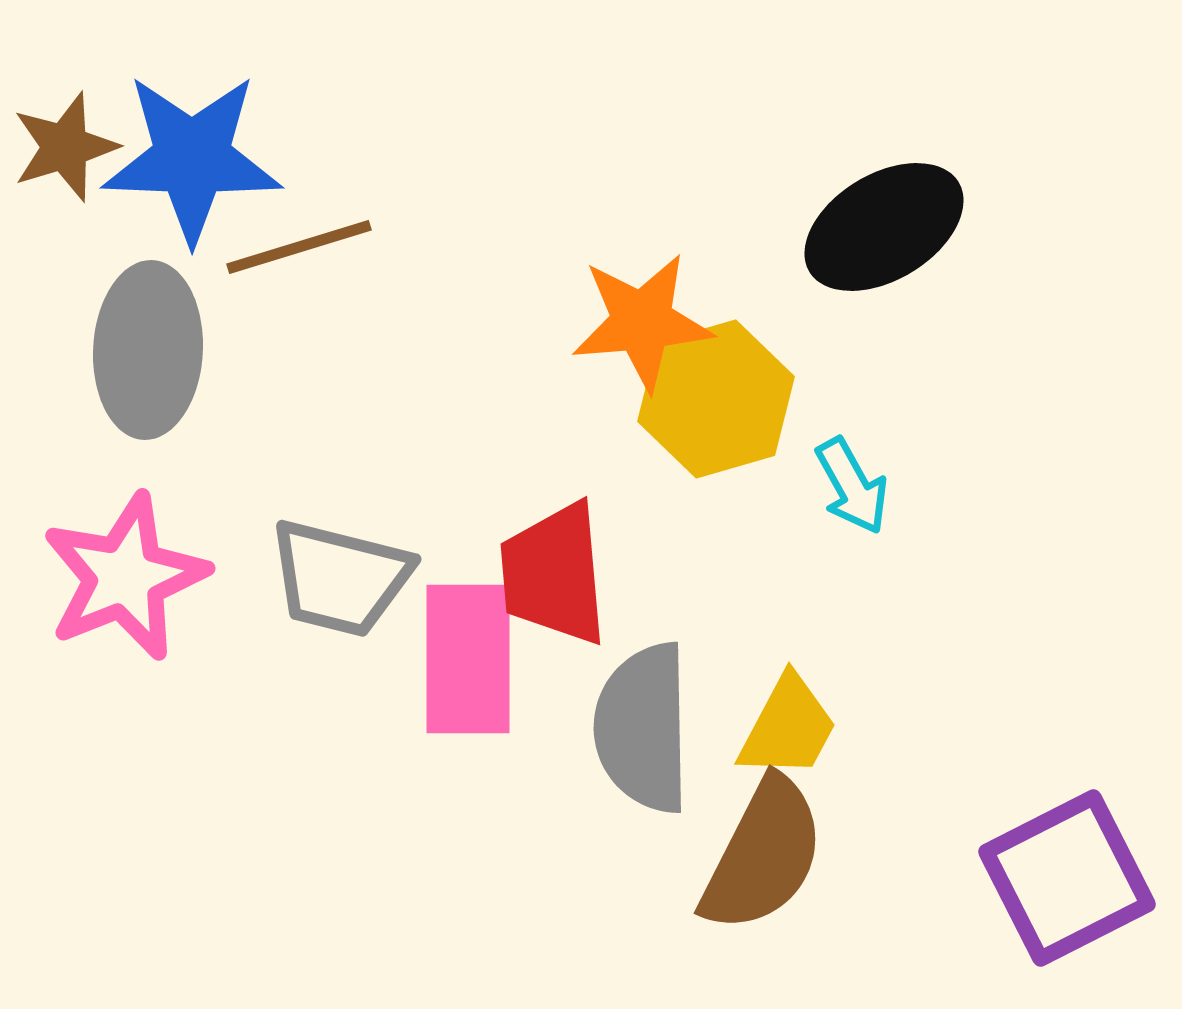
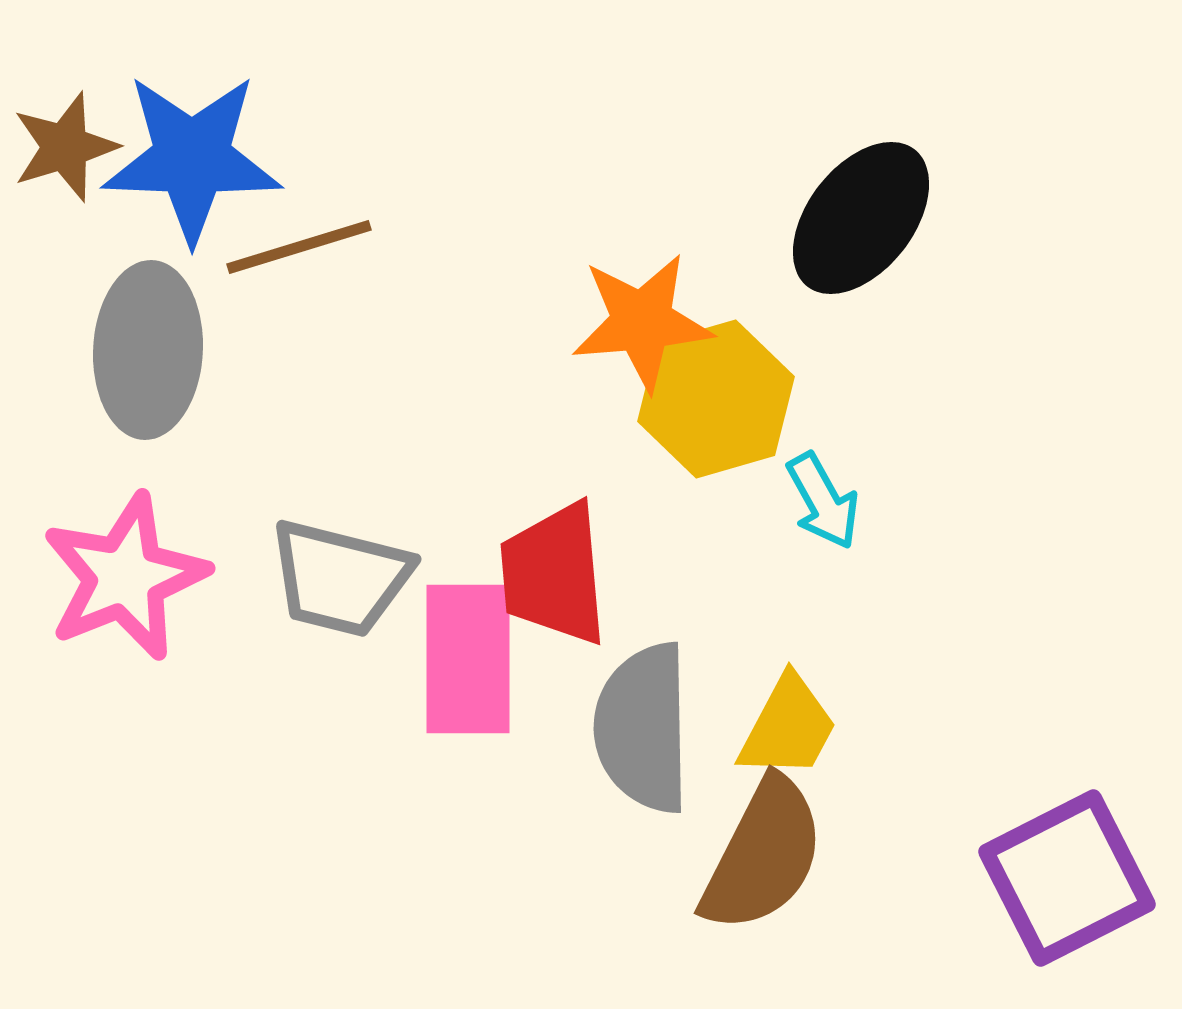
black ellipse: moved 23 px left, 9 px up; rotated 21 degrees counterclockwise
cyan arrow: moved 29 px left, 15 px down
